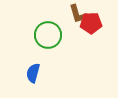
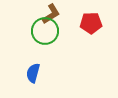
brown L-shape: moved 27 px left; rotated 105 degrees counterclockwise
green circle: moved 3 px left, 4 px up
